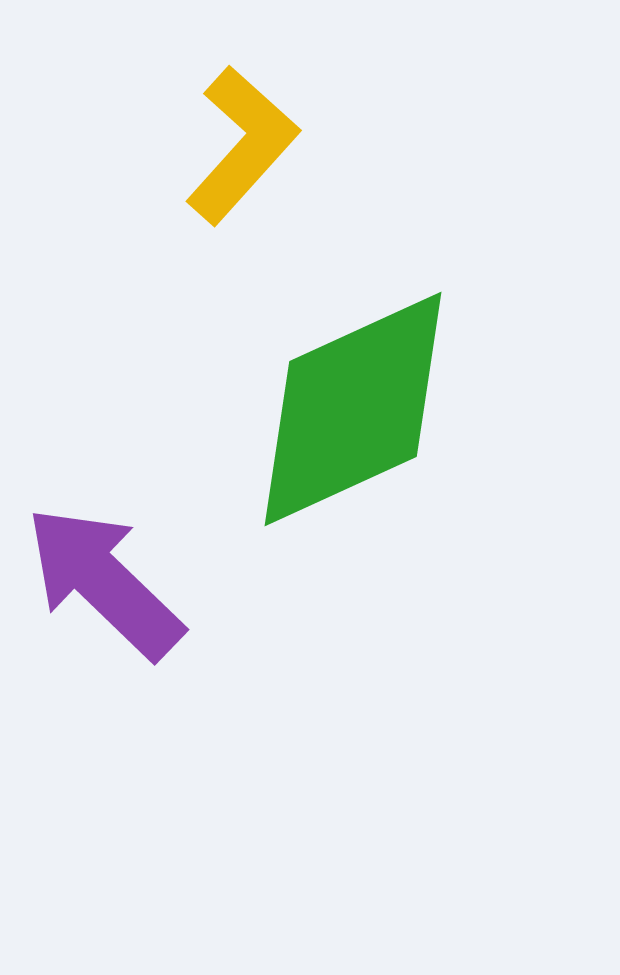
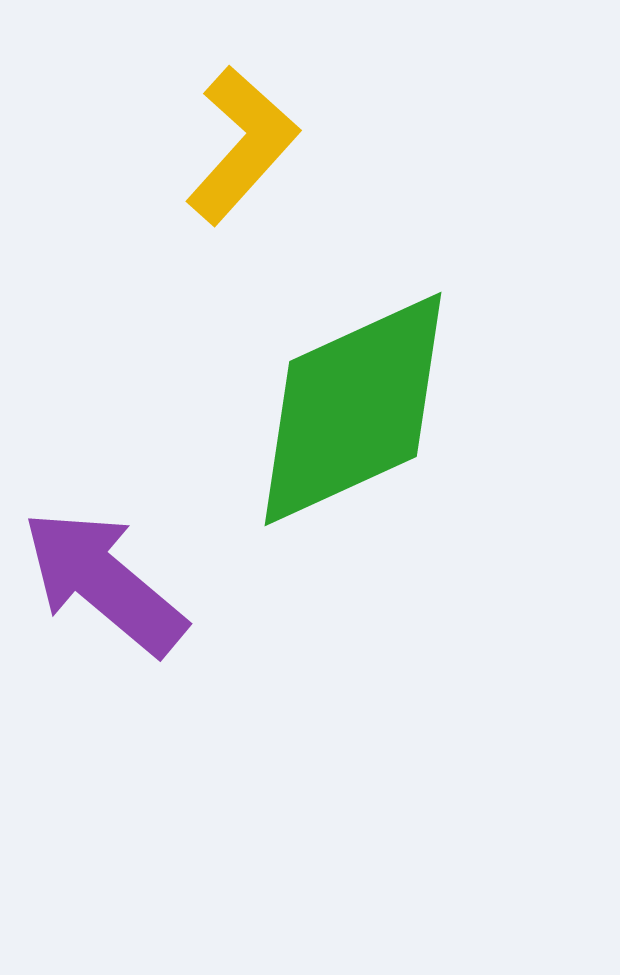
purple arrow: rotated 4 degrees counterclockwise
